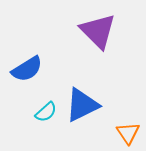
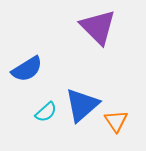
purple triangle: moved 4 px up
blue triangle: rotated 15 degrees counterclockwise
orange triangle: moved 12 px left, 12 px up
